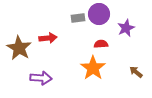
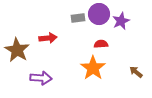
purple star: moved 5 px left, 7 px up
brown star: moved 2 px left, 2 px down
